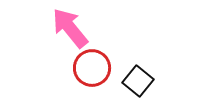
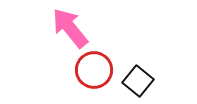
red circle: moved 2 px right, 2 px down
